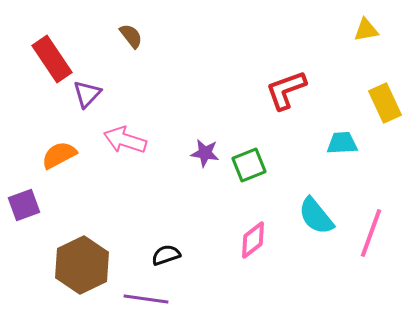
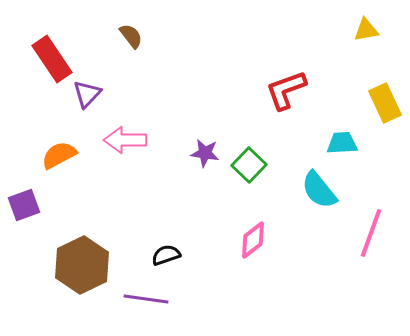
pink arrow: rotated 18 degrees counterclockwise
green square: rotated 24 degrees counterclockwise
cyan semicircle: moved 3 px right, 26 px up
